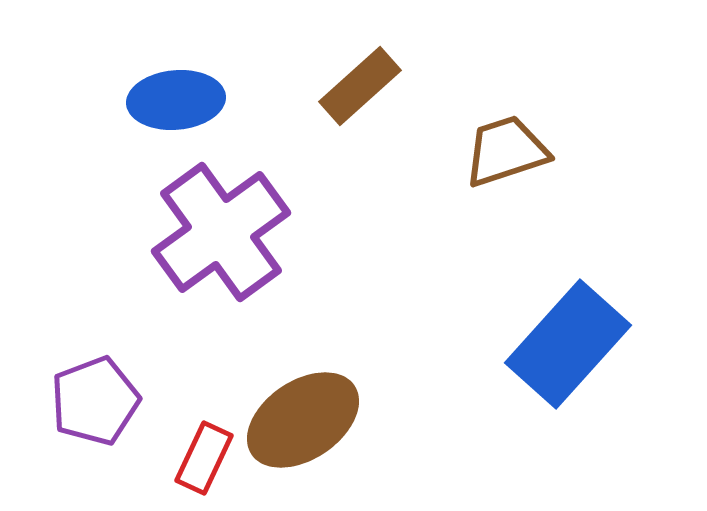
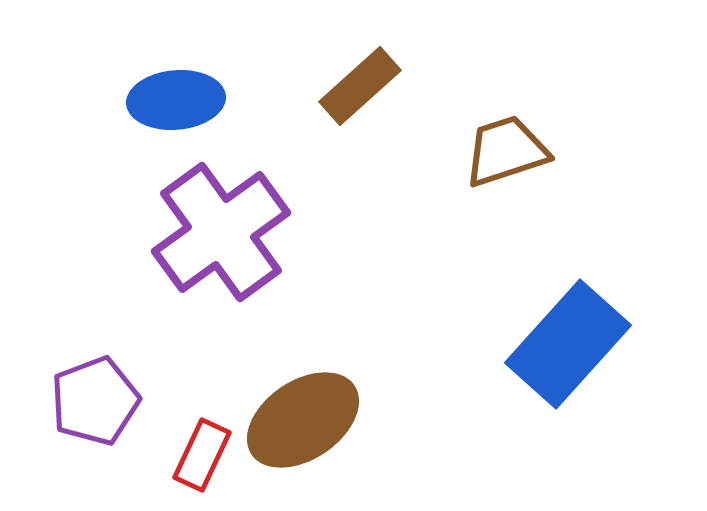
red rectangle: moved 2 px left, 3 px up
